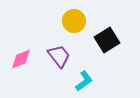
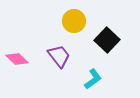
black square: rotated 15 degrees counterclockwise
pink diamond: moved 4 px left; rotated 65 degrees clockwise
cyan L-shape: moved 9 px right, 2 px up
